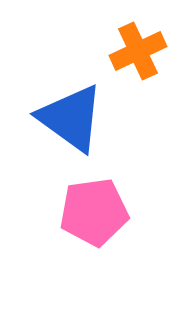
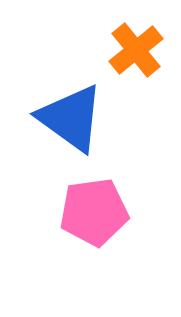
orange cross: moved 2 px left, 1 px up; rotated 14 degrees counterclockwise
